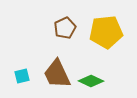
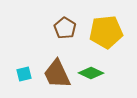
brown pentagon: rotated 15 degrees counterclockwise
cyan square: moved 2 px right, 2 px up
green diamond: moved 8 px up
